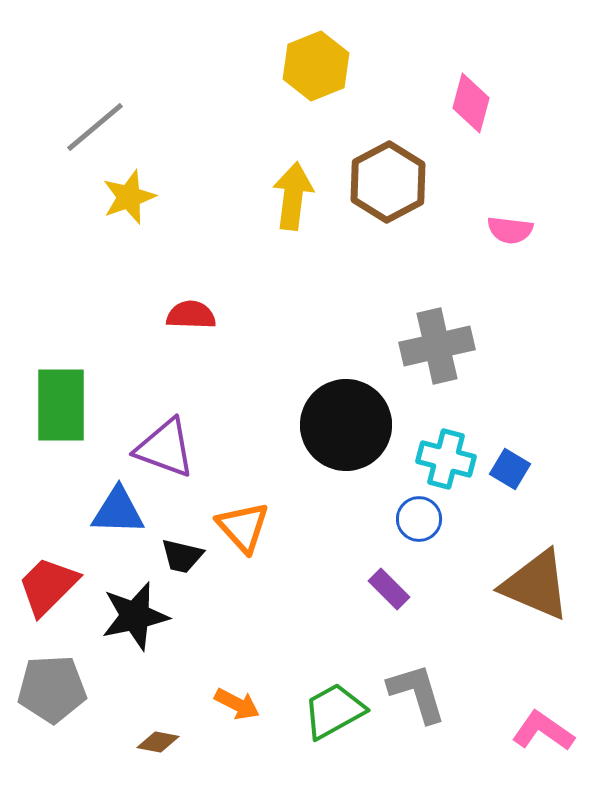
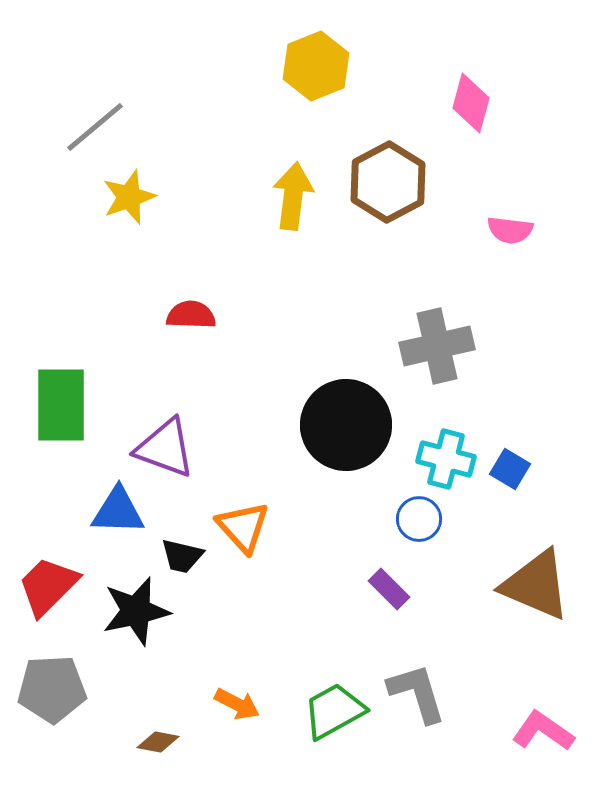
black star: moved 1 px right, 5 px up
